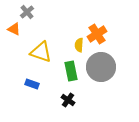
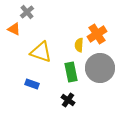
gray circle: moved 1 px left, 1 px down
green rectangle: moved 1 px down
